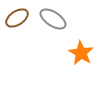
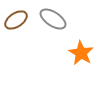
brown ellipse: moved 1 px left, 2 px down
